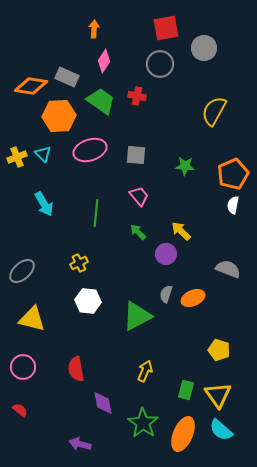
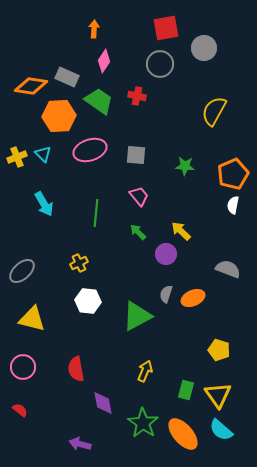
green trapezoid at (101, 101): moved 2 px left
orange ellipse at (183, 434): rotated 64 degrees counterclockwise
